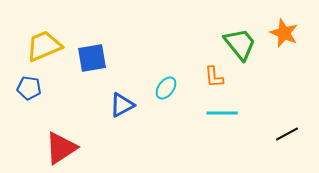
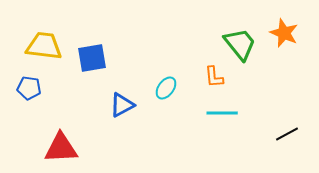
yellow trapezoid: rotated 30 degrees clockwise
red triangle: rotated 30 degrees clockwise
